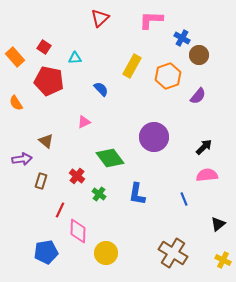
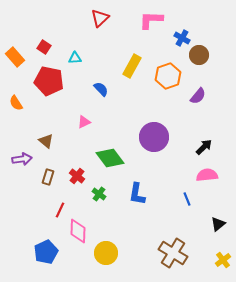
brown rectangle: moved 7 px right, 4 px up
blue line: moved 3 px right
blue pentagon: rotated 15 degrees counterclockwise
yellow cross: rotated 28 degrees clockwise
